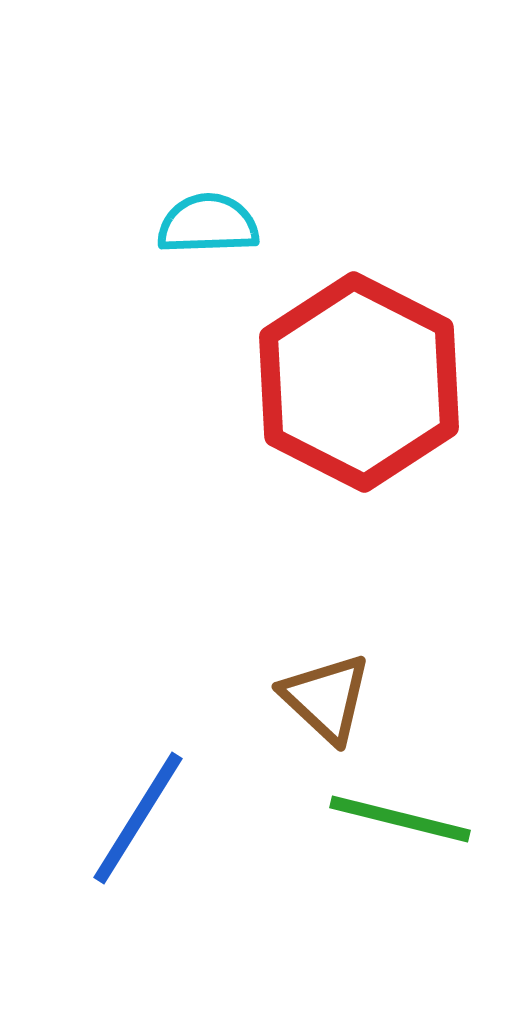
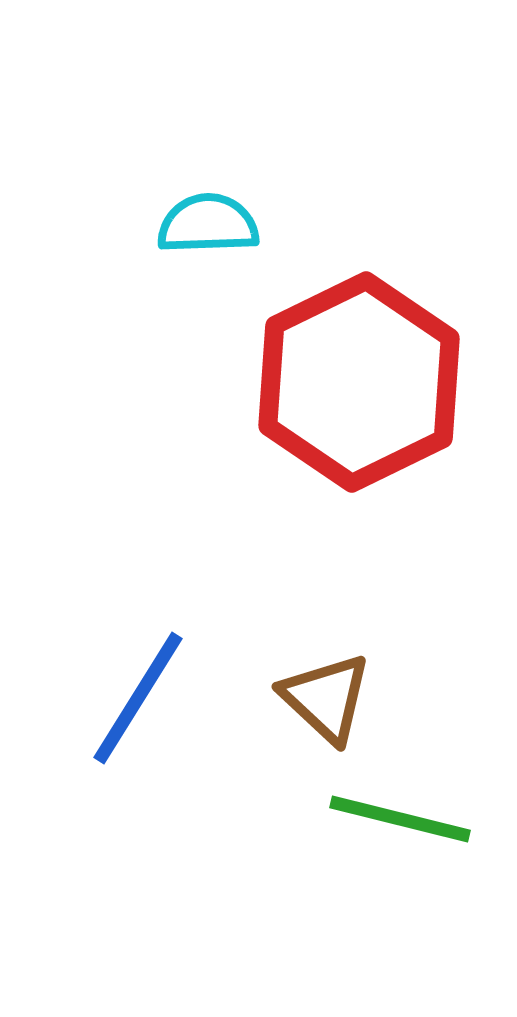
red hexagon: rotated 7 degrees clockwise
blue line: moved 120 px up
